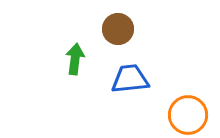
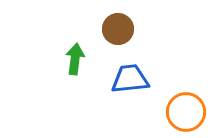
orange circle: moved 2 px left, 3 px up
